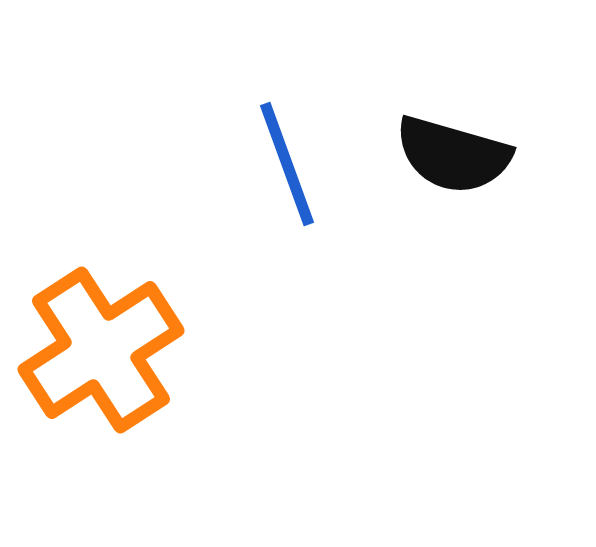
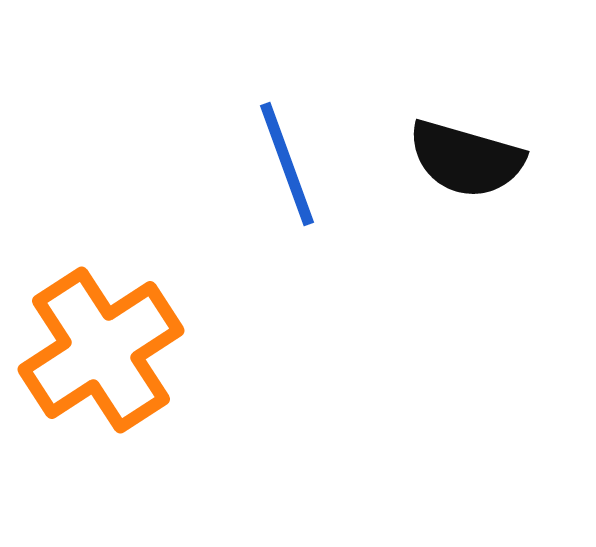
black semicircle: moved 13 px right, 4 px down
